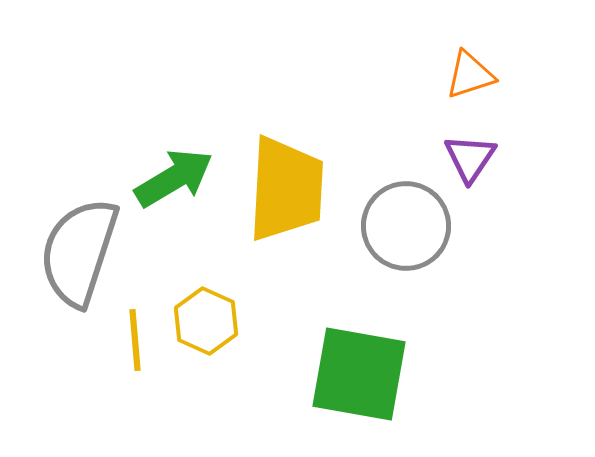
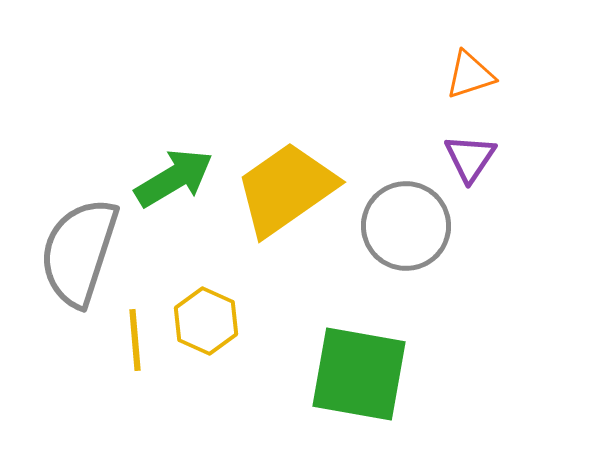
yellow trapezoid: rotated 128 degrees counterclockwise
